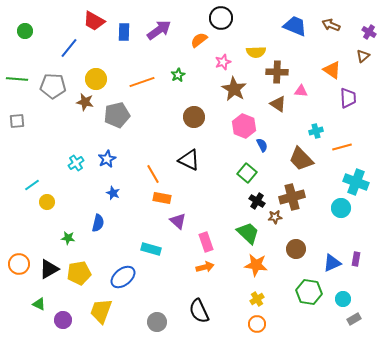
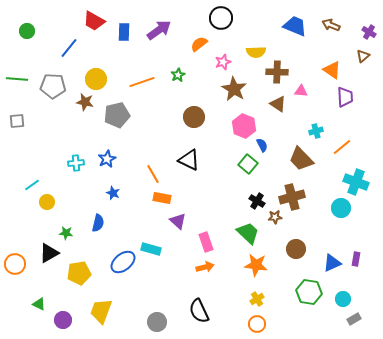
green circle at (25, 31): moved 2 px right
orange semicircle at (199, 40): moved 4 px down
purple trapezoid at (348, 98): moved 3 px left, 1 px up
orange line at (342, 147): rotated 24 degrees counterclockwise
cyan cross at (76, 163): rotated 28 degrees clockwise
green square at (247, 173): moved 1 px right, 9 px up
green star at (68, 238): moved 2 px left, 5 px up
orange circle at (19, 264): moved 4 px left
black triangle at (49, 269): moved 16 px up
blue ellipse at (123, 277): moved 15 px up
